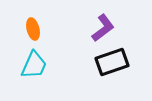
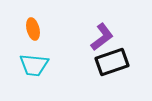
purple L-shape: moved 1 px left, 9 px down
cyan trapezoid: rotated 72 degrees clockwise
